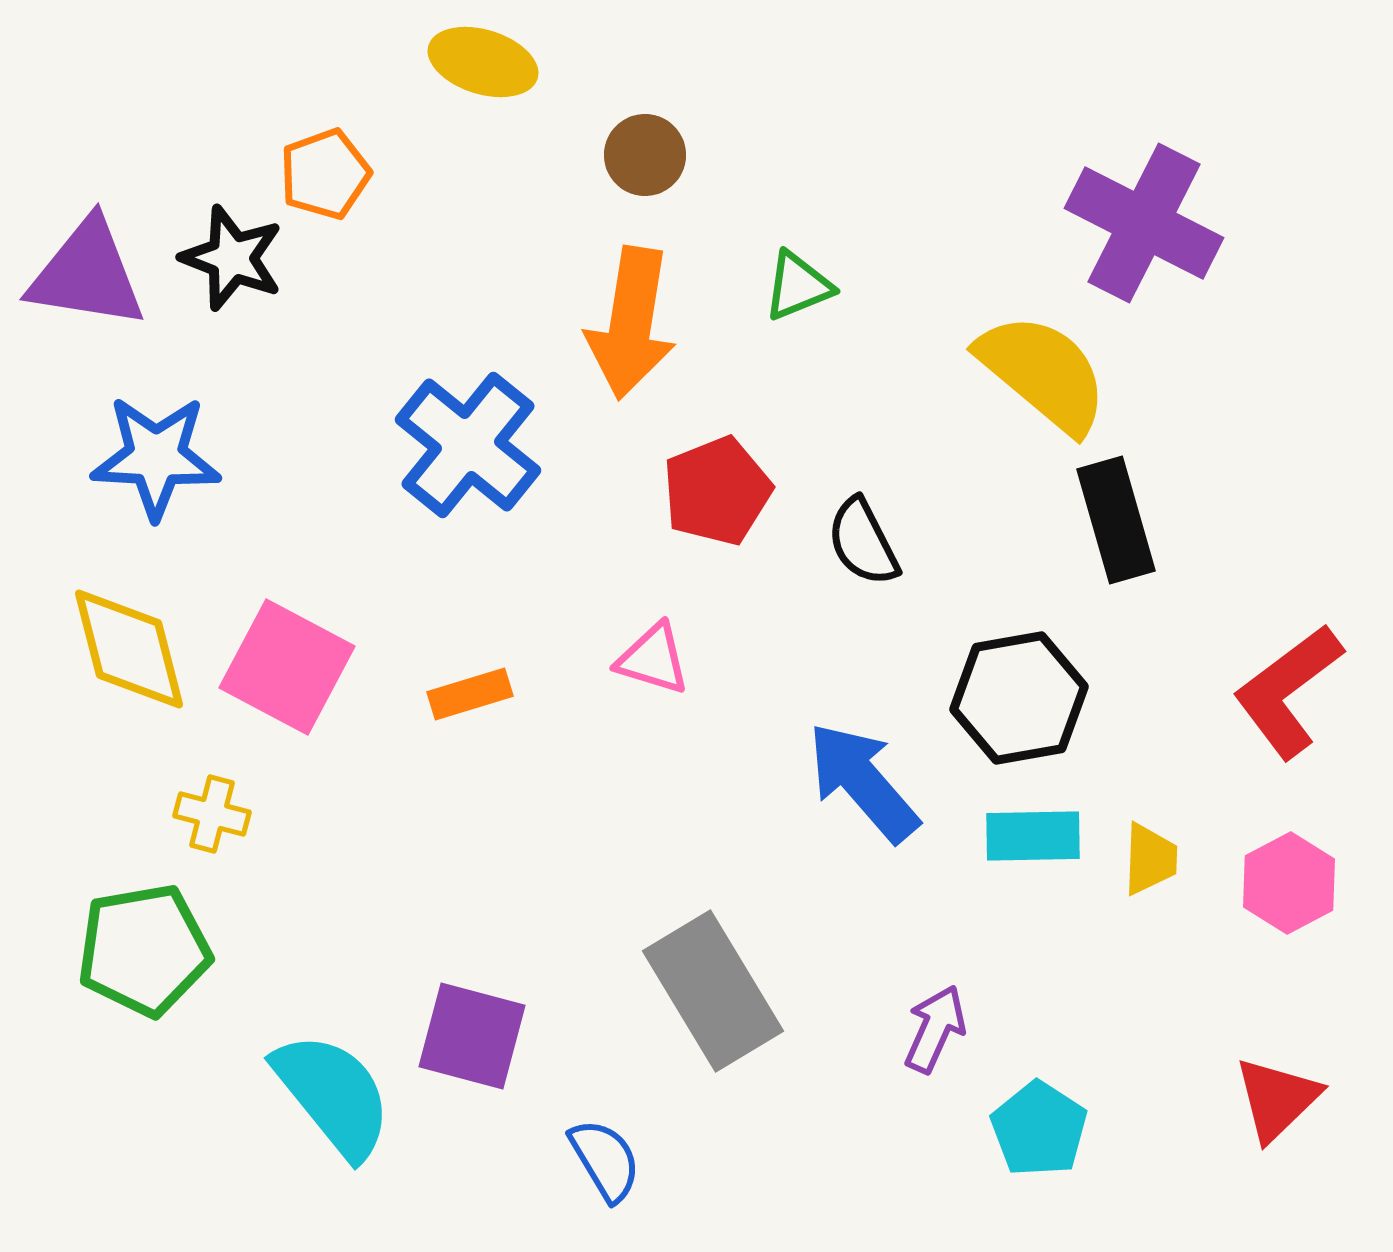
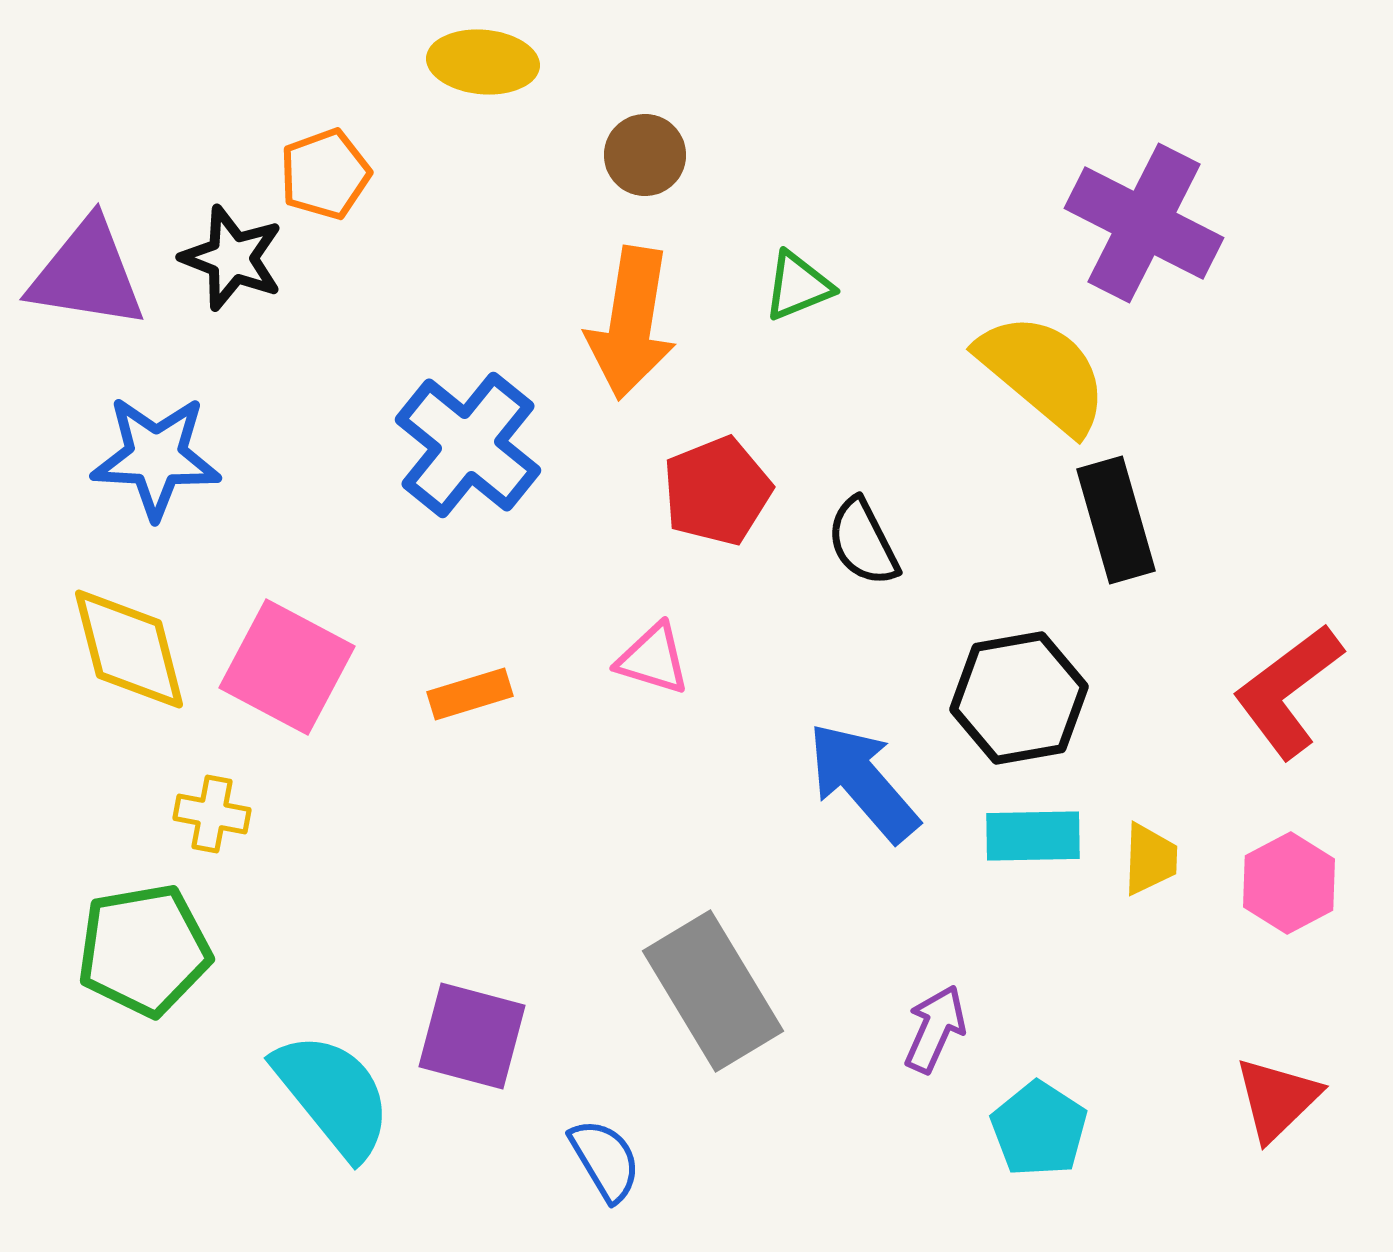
yellow ellipse: rotated 12 degrees counterclockwise
yellow cross: rotated 4 degrees counterclockwise
